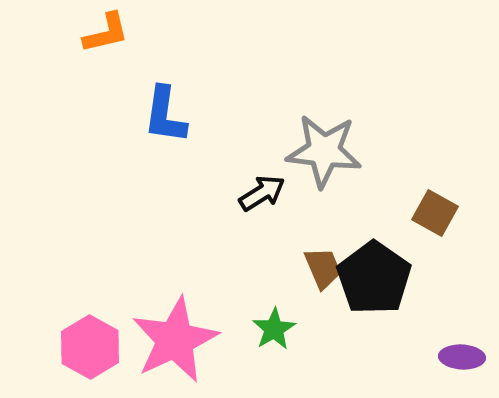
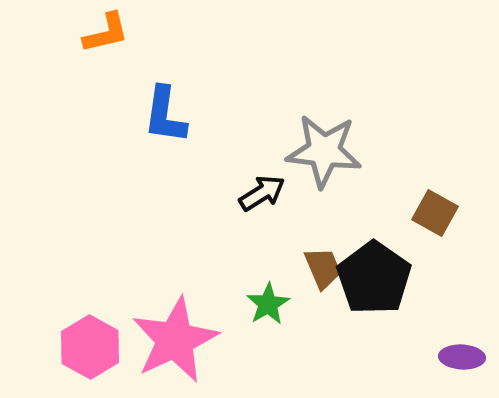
green star: moved 6 px left, 25 px up
